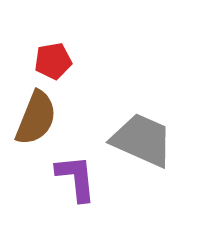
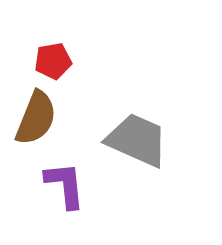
gray trapezoid: moved 5 px left
purple L-shape: moved 11 px left, 7 px down
